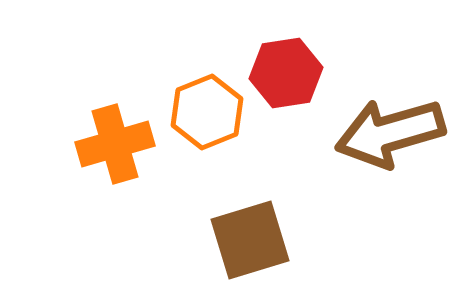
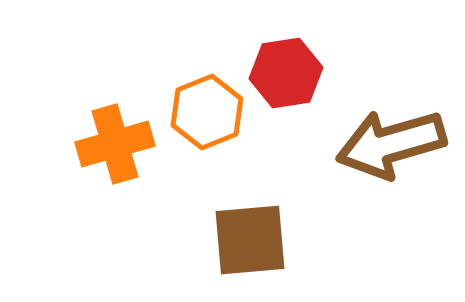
brown arrow: moved 1 px right, 11 px down
brown square: rotated 12 degrees clockwise
